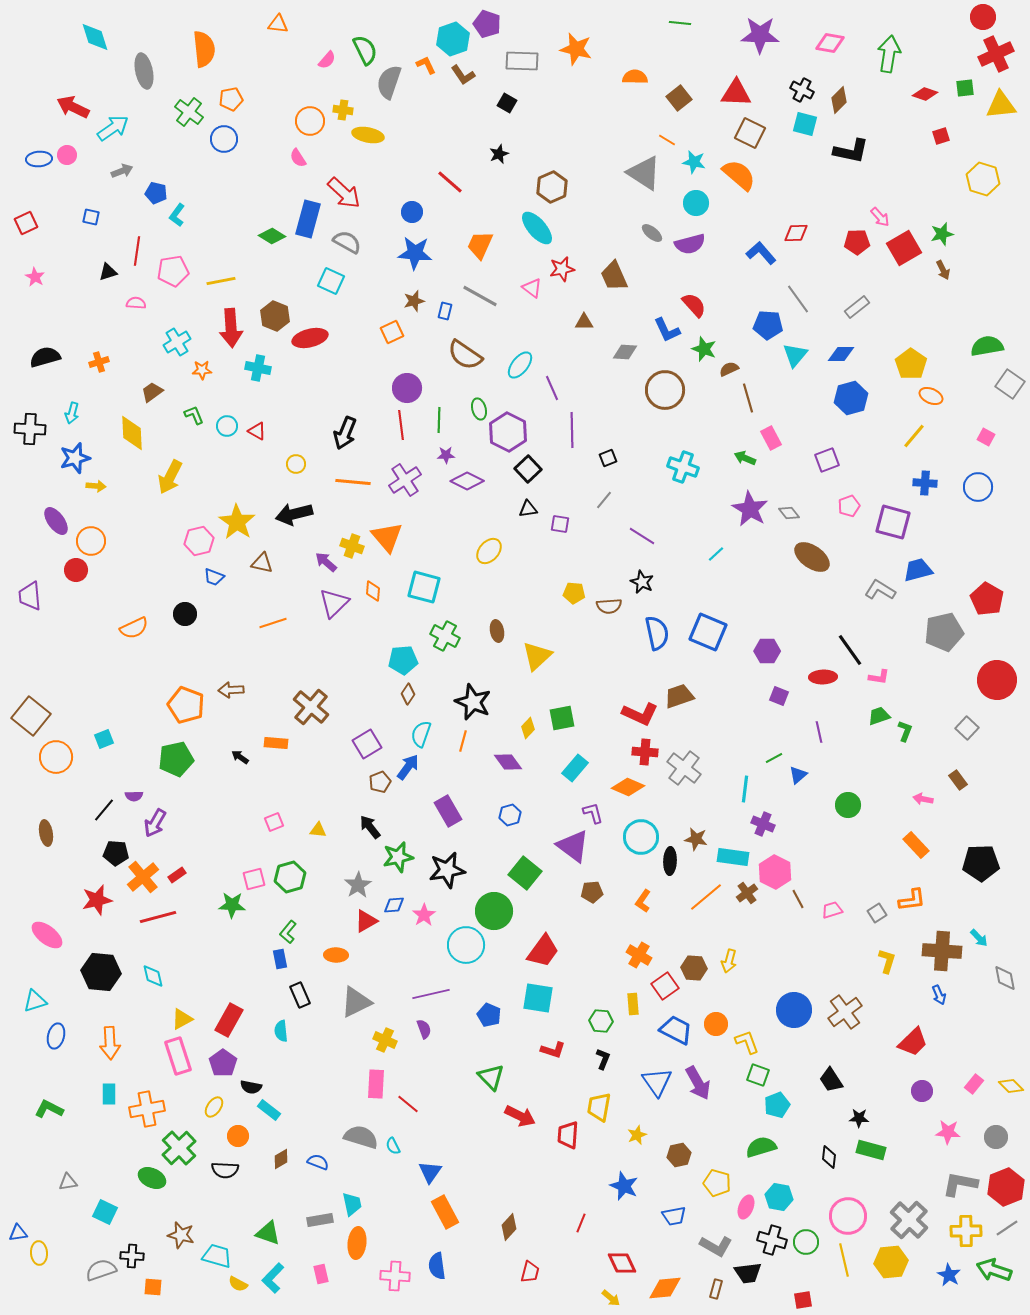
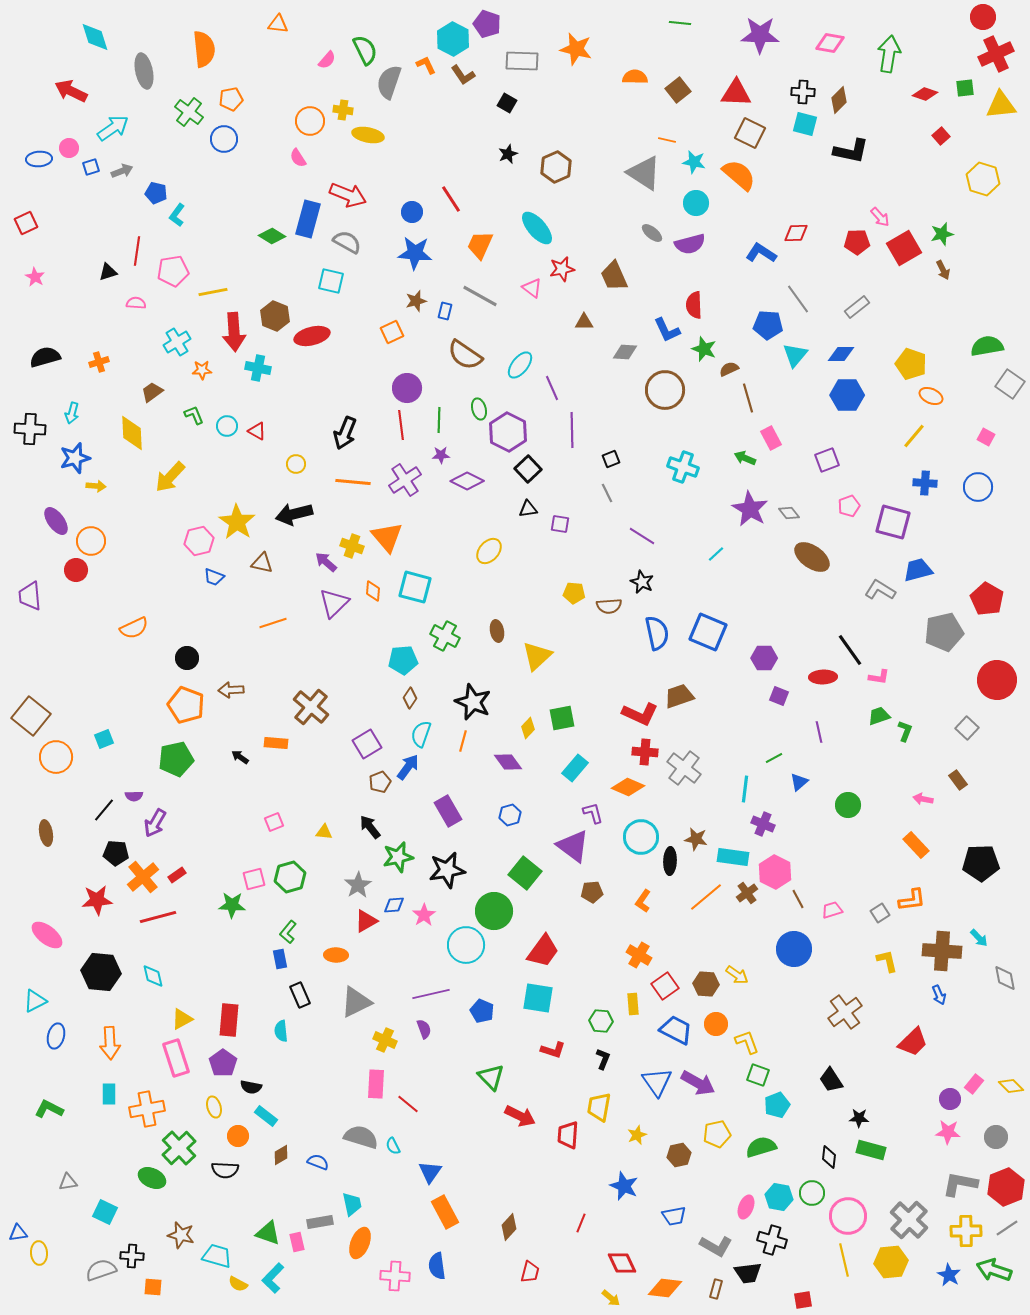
cyan hexagon at (453, 39): rotated 12 degrees counterclockwise
black cross at (802, 90): moved 1 px right, 2 px down; rotated 25 degrees counterclockwise
brown square at (679, 98): moved 1 px left, 8 px up
red arrow at (73, 107): moved 2 px left, 16 px up
red square at (941, 136): rotated 24 degrees counterclockwise
orange line at (667, 140): rotated 18 degrees counterclockwise
black star at (499, 154): moved 9 px right
pink circle at (67, 155): moved 2 px right, 7 px up
red line at (450, 182): moved 1 px right, 17 px down; rotated 16 degrees clockwise
brown hexagon at (552, 187): moved 4 px right, 20 px up
red arrow at (344, 193): moved 4 px right, 2 px down; rotated 21 degrees counterclockwise
blue square at (91, 217): moved 50 px up; rotated 30 degrees counterclockwise
blue L-shape at (761, 253): rotated 16 degrees counterclockwise
yellow line at (221, 281): moved 8 px left, 11 px down
cyan square at (331, 281): rotated 12 degrees counterclockwise
brown star at (414, 301): moved 2 px right
red semicircle at (694, 305): rotated 140 degrees counterclockwise
red arrow at (231, 328): moved 3 px right, 4 px down
red ellipse at (310, 338): moved 2 px right, 2 px up
yellow pentagon at (911, 364): rotated 16 degrees counterclockwise
blue hexagon at (851, 398): moved 4 px left, 3 px up; rotated 16 degrees clockwise
purple star at (446, 455): moved 5 px left
black square at (608, 458): moved 3 px right, 1 px down
yellow arrow at (170, 477): rotated 16 degrees clockwise
gray line at (604, 500): moved 3 px right, 7 px up; rotated 66 degrees counterclockwise
cyan square at (424, 587): moved 9 px left
black circle at (185, 614): moved 2 px right, 44 px down
purple hexagon at (767, 651): moved 3 px left, 7 px down
brown diamond at (408, 694): moved 2 px right, 4 px down
blue triangle at (798, 775): moved 1 px right, 7 px down
yellow triangle at (318, 830): moved 6 px right, 2 px down
red star at (97, 900): rotated 8 degrees clockwise
gray square at (877, 913): moved 3 px right
yellow arrow at (729, 961): moved 8 px right, 14 px down; rotated 70 degrees counterclockwise
yellow L-shape at (887, 961): rotated 30 degrees counterclockwise
brown hexagon at (694, 968): moved 12 px right, 16 px down
cyan triangle at (35, 1001): rotated 10 degrees counterclockwise
blue circle at (794, 1010): moved 61 px up
blue pentagon at (489, 1015): moved 7 px left, 4 px up
red rectangle at (229, 1020): rotated 24 degrees counterclockwise
pink rectangle at (178, 1056): moved 2 px left, 2 px down
purple arrow at (698, 1083): rotated 32 degrees counterclockwise
purple circle at (922, 1091): moved 28 px right, 8 px down
yellow ellipse at (214, 1107): rotated 50 degrees counterclockwise
cyan rectangle at (269, 1110): moved 3 px left, 6 px down
brown diamond at (281, 1159): moved 4 px up
yellow pentagon at (717, 1183): moved 49 px up; rotated 28 degrees counterclockwise
gray rectangle at (320, 1220): moved 2 px down
green circle at (806, 1242): moved 6 px right, 49 px up
orange ellipse at (357, 1243): moved 3 px right; rotated 16 degrees clockwise
pink rectangle at (321, 1274): moved 24 px left, 32 px up
orange diamond at (665, 1288): rotated 12 degrees clockwise
